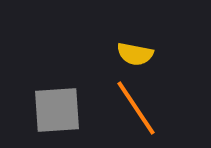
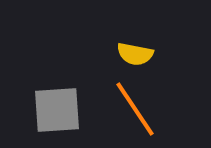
orange line: moved 1 px left, 1 px down
